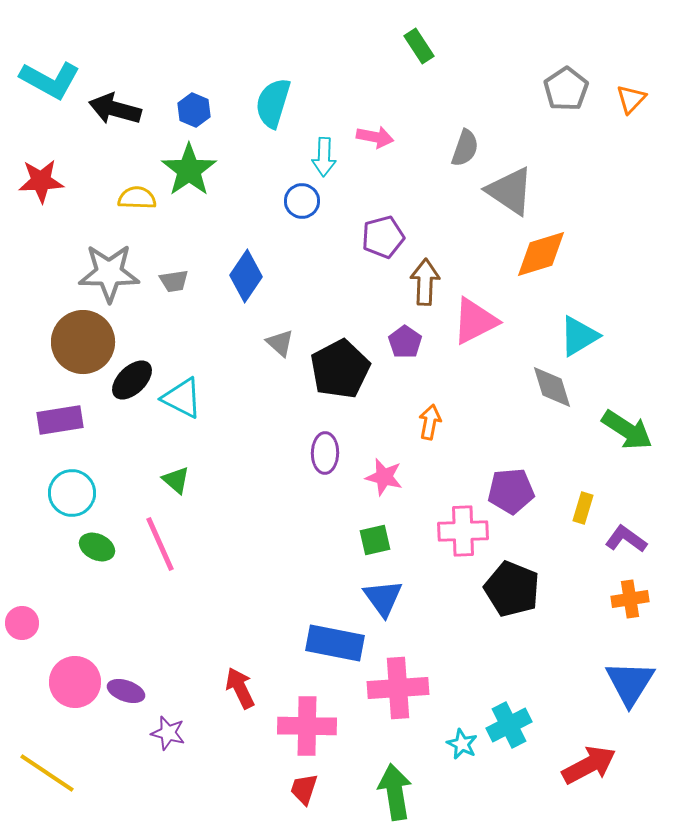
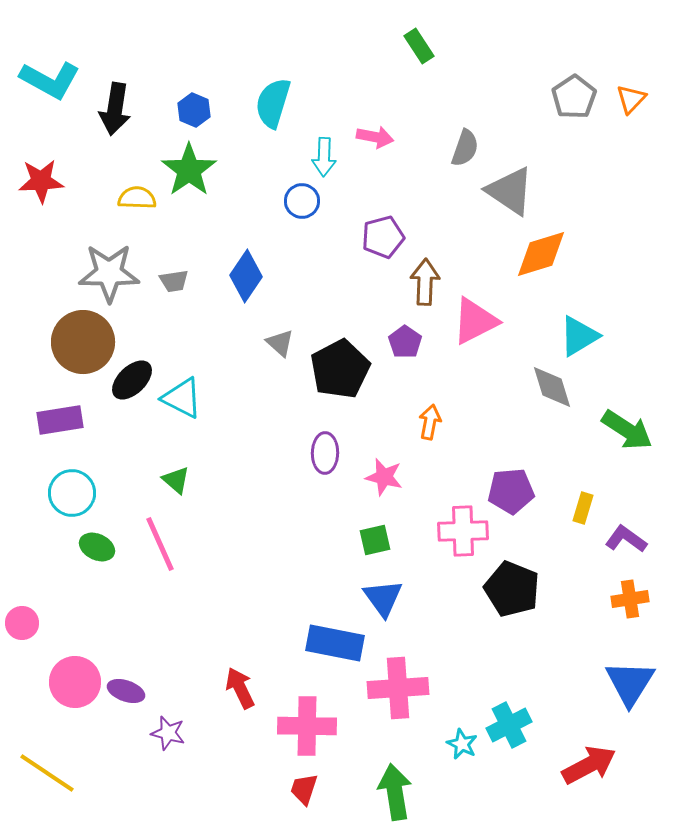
gray pentagon at (566, 89): moved 8 px right, 8 px down
black arrow at (115, 109): rotated 96 degrees counterclockwise
